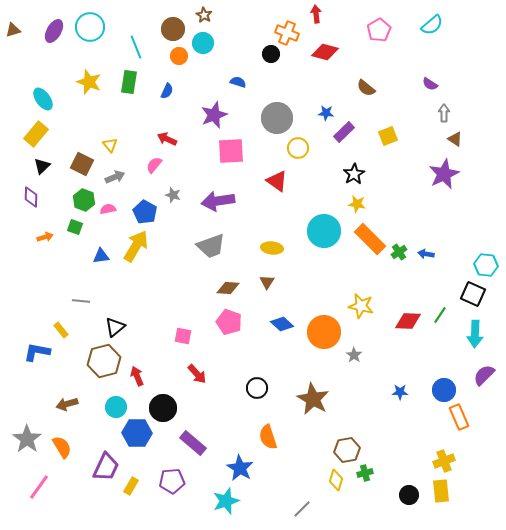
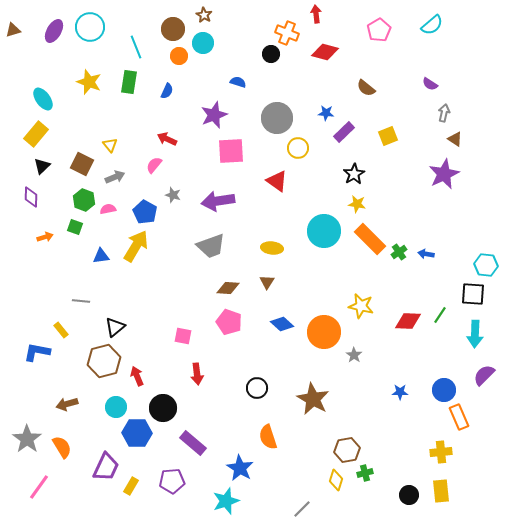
gray arrow at (444, 113): rotated 12 degrees clockwise
black square at (473, 294): rotated 20 degrees counterclockwise
red arrow at (197, 374): rotated 35 degrees clockwise
yellow cross at (444, 461): moved 3 px left, 9 px up; rotated 15 degrees clockwise
